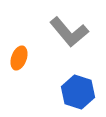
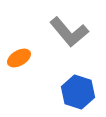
orange ellipse: rotated 40 degrees clockwise
